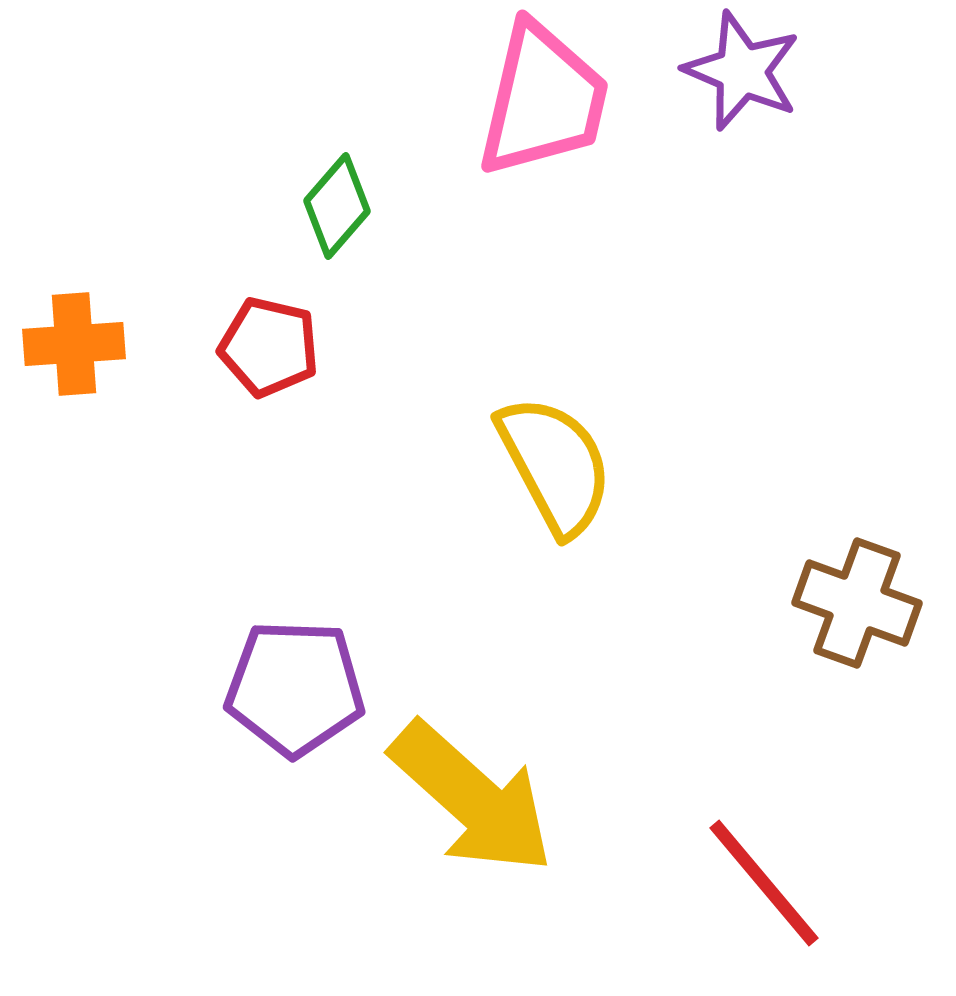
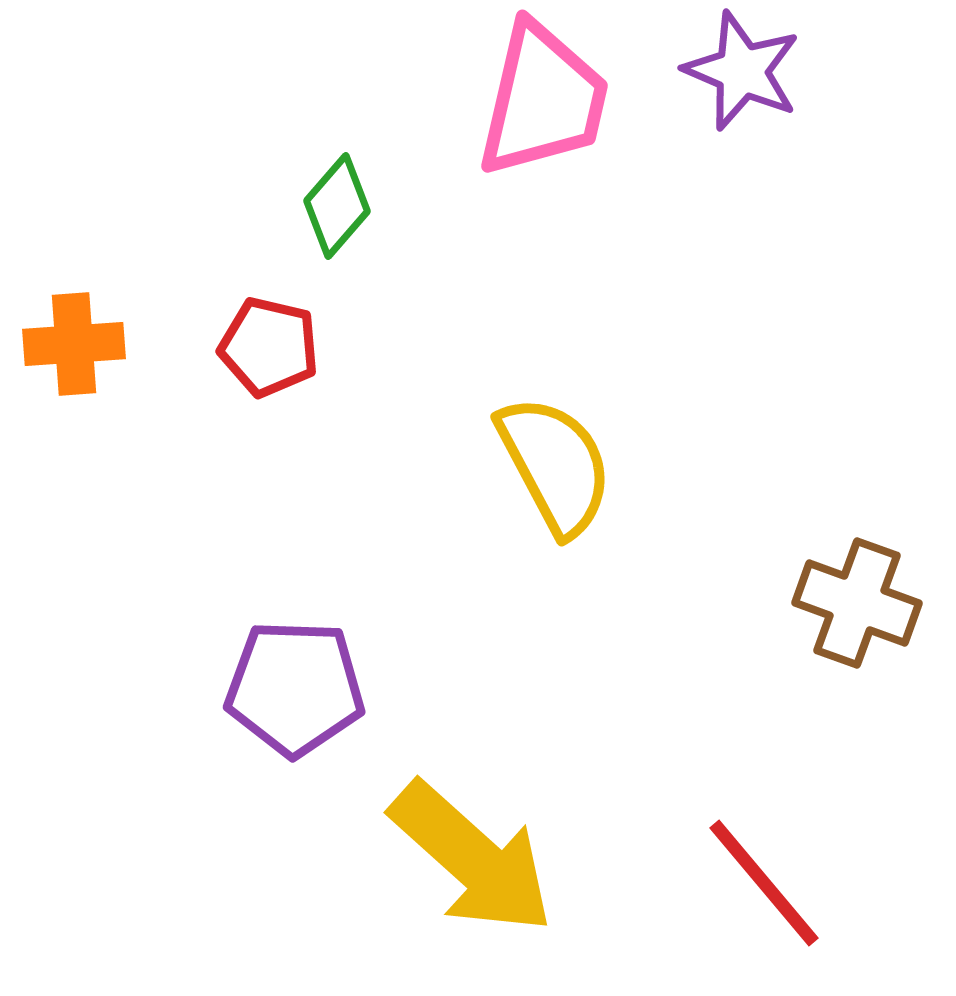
yellow arrow: moved 60 px down
